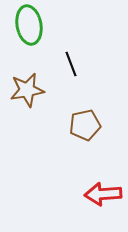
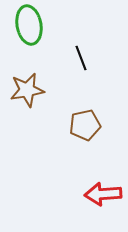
black line: moved 10 px right, 6 px up
